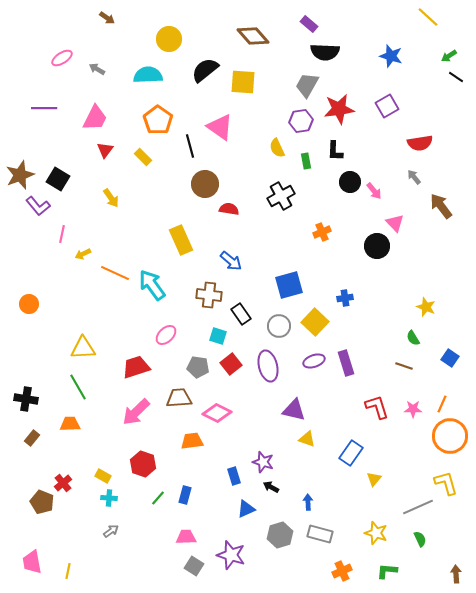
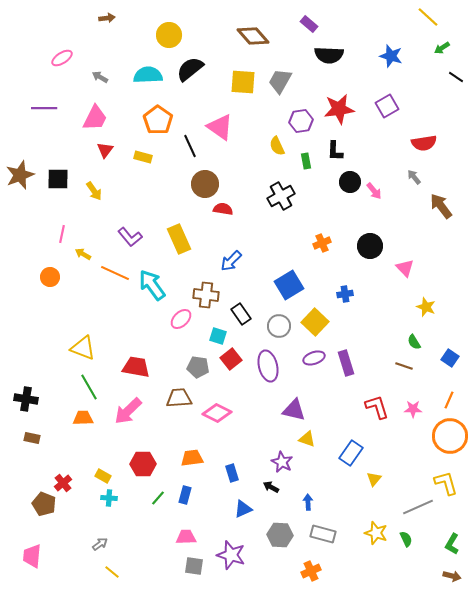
brown arrow at (107, 18): rotated 42 degrees counterclockwise
yellow circle at (169, 39): moved 4 px up
black semicircle at (325, 52): moved 4 px right, 3 px down
green arrow at (449, 56): moved 7 px left, 8 px up
gray arrow at (97, 69): moved 3 px right, 8 px down
black semicircle at (205, 70): moved 15 px left, 1 px up
gray trapezoid at (307, 85): moved 27 px left, 4 px up
red semicircle at (420, 143): moved 4 px right
black line at (190, 146): rotated 10 degrees counterclockwise
yellow semicircle at (277, 148): moved 2 px up
yellow rectangle at (143, 157): rotated 30 degrees counterclockwise
black square at (58, 179): rotated 30 degrees counterclockwise
yellow arrow at (111, 198): moved 17 px left, 7 px up
purple L-shape at (38, 206): moved 92 px right, 31 px down
red semicircle at (229, 209): moved 6 px left
pink triangle at (395, 223): moved 10 px right, 45 px down
orange cross at (322, 232): moved 11 px down
yellow rectangle at (181, 240): moved 2 px left, 1 px up
black circle at (377, 246): moved 7 px left
yellow arrow at (83, 254): rotated 56 degrees clockwise
blue arrow at (231, 261): rotated 95 degrees clockwise
blue square at (289, 285): rotated 16 degrees counterclockwise
brown cross at (209, 295): moved 3 px left
blue cross at (345, 298): moved 4 px up
orange circle at (29, 304): moved 21 px right, 27 px up
pink ellipse at (166, 335): moved 15 px right, 16 px up
green semicircle at (413, 338): moved 1 px right, 4 px down
yellow triangle at (83, 348): rotated 24 degrees clockwise
purple ellipse at (314, 361): moved 3 px up
red square at (231, 364): moved 5 px up
red trapezoid at (136, 367): rotated 28 degrees clockwise
green line at (78, 387): moved 11 px right
orange line at (442, 404): moved 7 px right, 4 px up
pink arrow at (136, 412): moved 8 px left, 1 px up
orange trapezoid at (70, 424): moved 13 px right, 6 px up
brown rectangle at (32, 438): rotated 63 degrees clockwise
orange trapezoid at (192, 441): moved 17 px down
purple star at (263, 462): moved 19 px right; rotated 10 degrees clockwise
red hexagon at (143, 464): rotated 20 degrees counterclockwise
blue rectangle at (234, 476): moved 2 px left, 3 px up
brown pentagon at (42, 502): moved 2 px right, 2 px down
blue triangle at (246, 509): moved 3 px left
gray arrow at (111, 531): moved 11 px left, 13 px down
gray rectangle at (320, 534): moved 3 px right
gray hexagon at (280, 535): rotated 20 degrees clockwise
green semicircle at (420, 539): moved 14 px left
pink trapezoid at (32, 562): moved 6 px up; rotated 15 degrees clockwise
gray square at (194, 566): rotated 24 degrees counterclockwise
yellow line at (68, 571): moved 44 px right, 1 px down; rotated 63 degrees counterclockwise
orange cross at (342, 571): moved 31 px left
green L-shape at (387, 571): moved 65 px right, 27 px up; rotated 65 degrees counterclockwise
brown arrow at (456, 574): moved 4 px left, 2 px down; rotated 108 degrees clockwise
